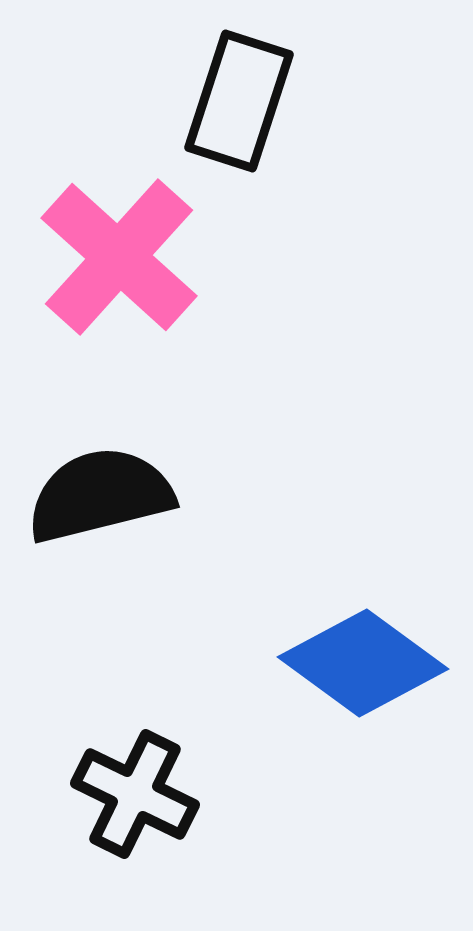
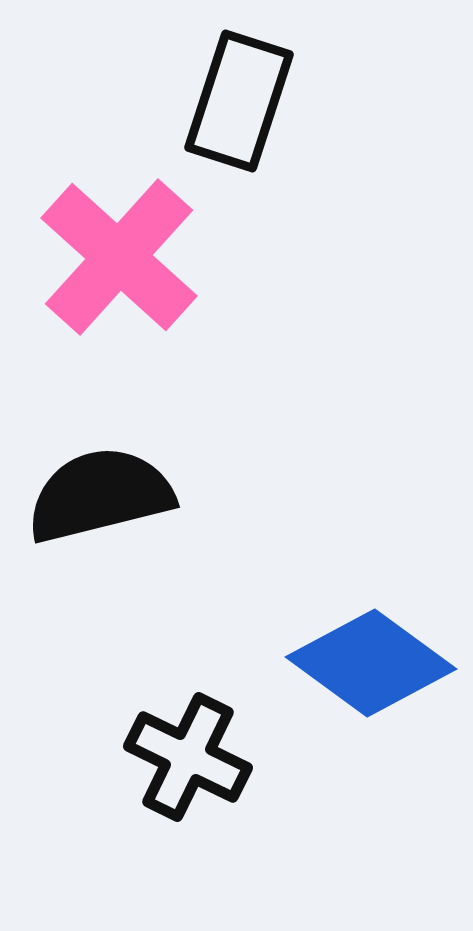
blue diamond: moved 8 px right
black cross: moved 53 px right, 37 px up
